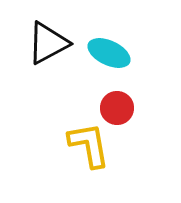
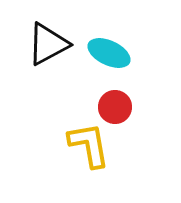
black triangle: moved 1 px down
red circle: moved 2 px left, 1 px up
